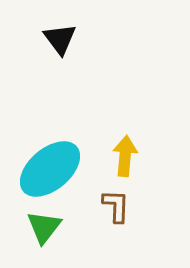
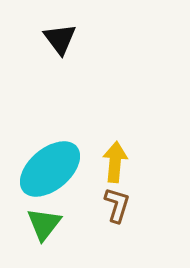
yellow arrow: moved 10 px left, 6 px down
brown L-shape: moved 1 px right, 1 px up; rotated 15 degrees clockwise
green triangle: moved 3 px up
